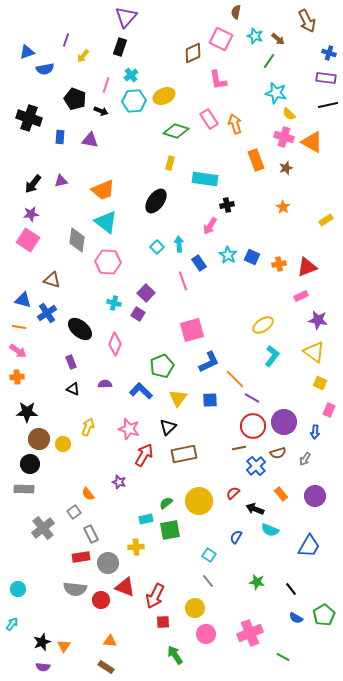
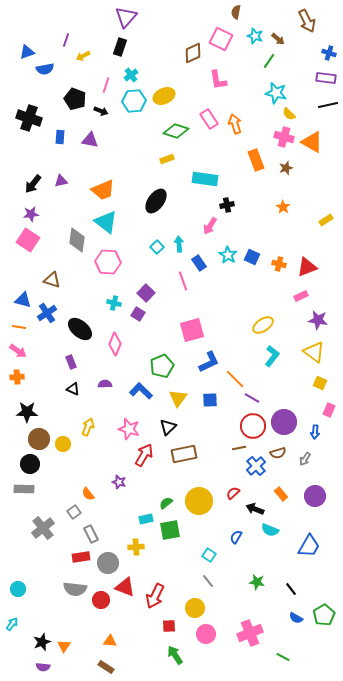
yellow arrow at (83, 56): rotated 24 degrees clockwise
yellow rectangle at (170, 163): moved 3 px left, 4 px up; rotated 56 degrees clockwise
orange cross at (279, 264): rotated 24 degrees clockwise
red square at (163, 622): moved 6 px right, 4 px down
